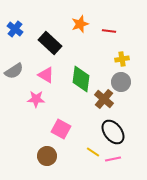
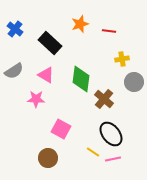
gray circle: moved 13 px right
black ellipse: moved 2 px left, 2 px down
brown circle: moved 1 px right, 2 px down
